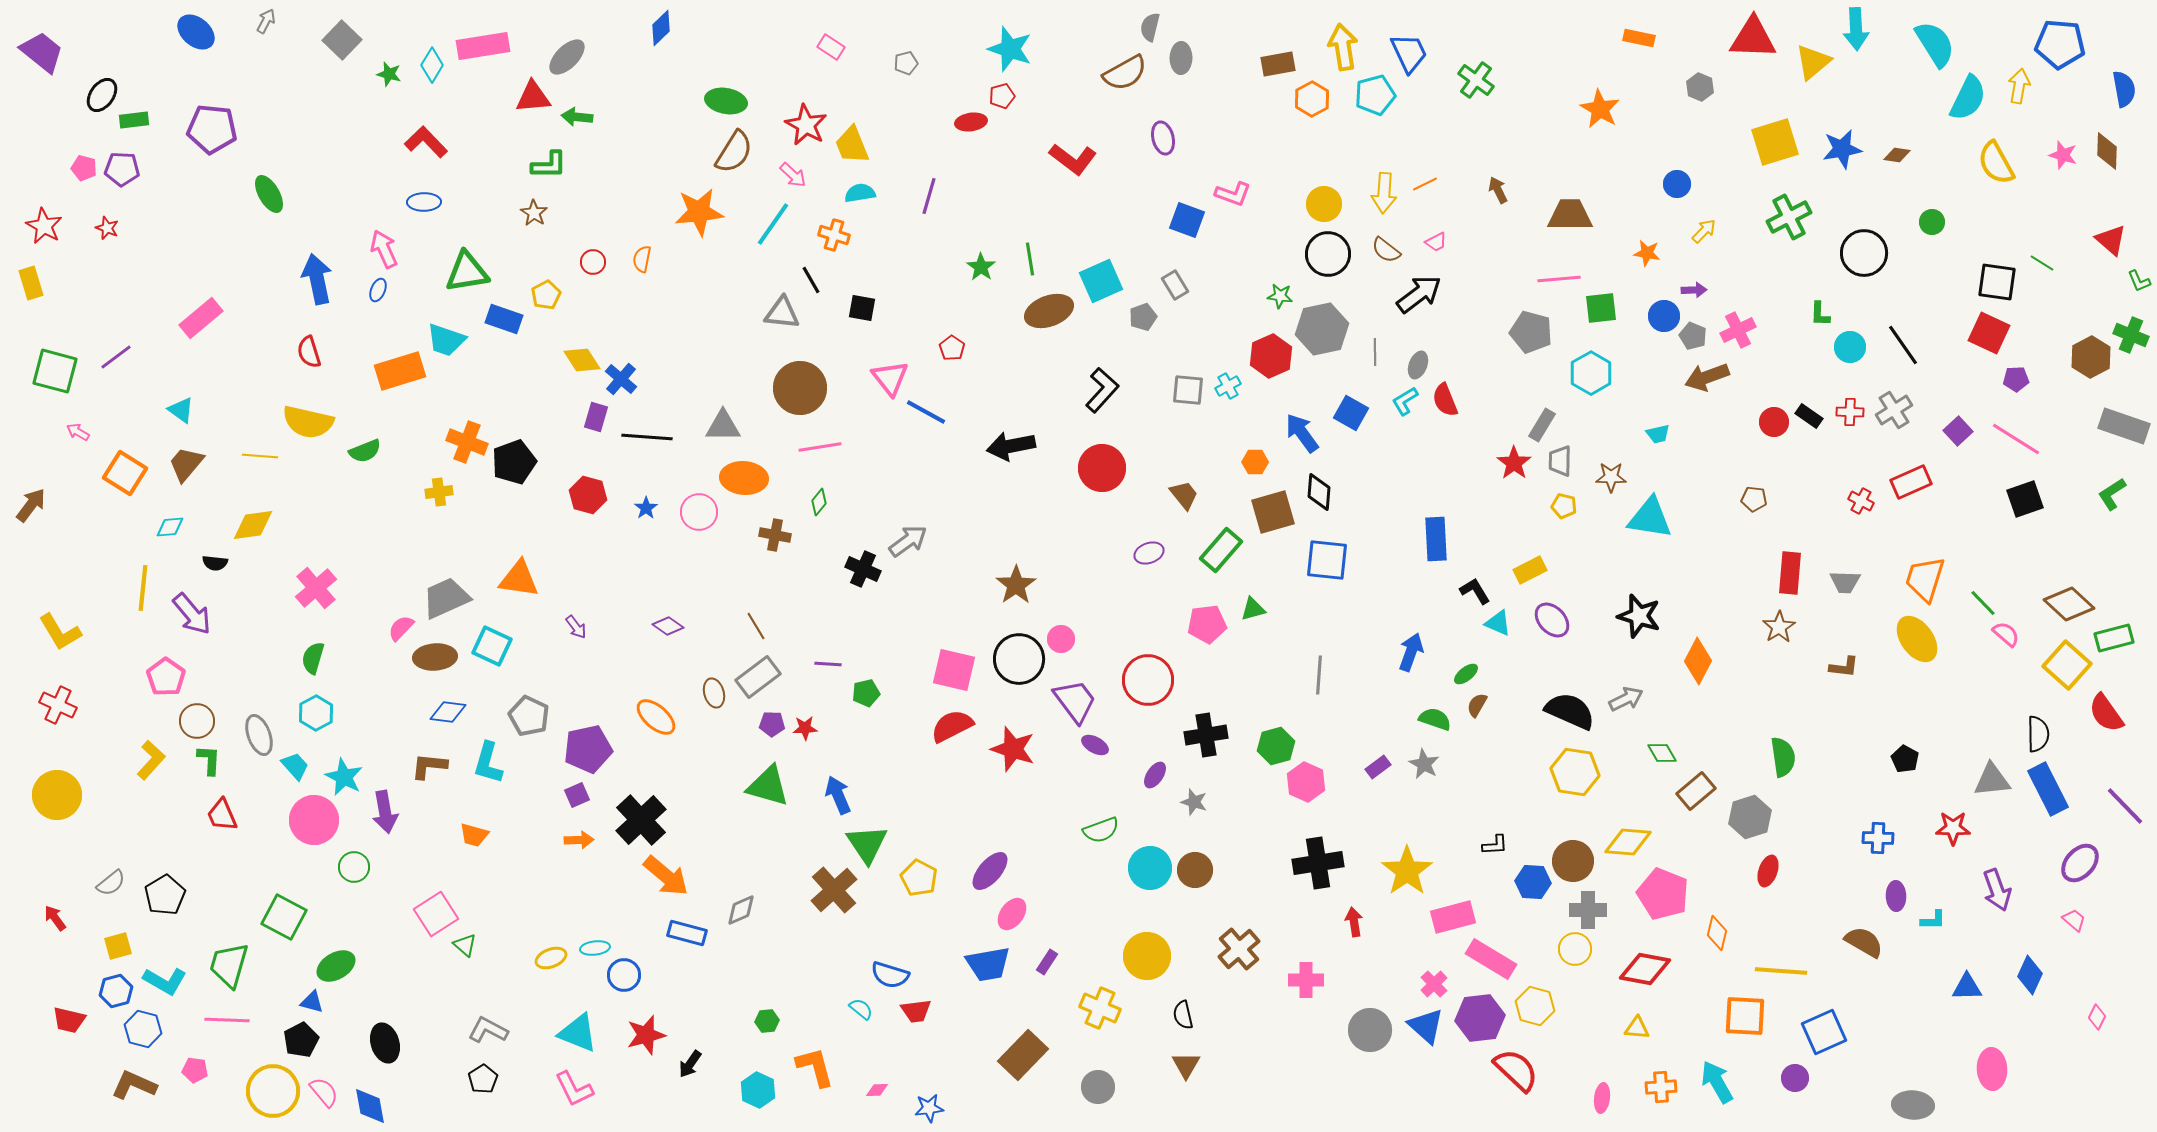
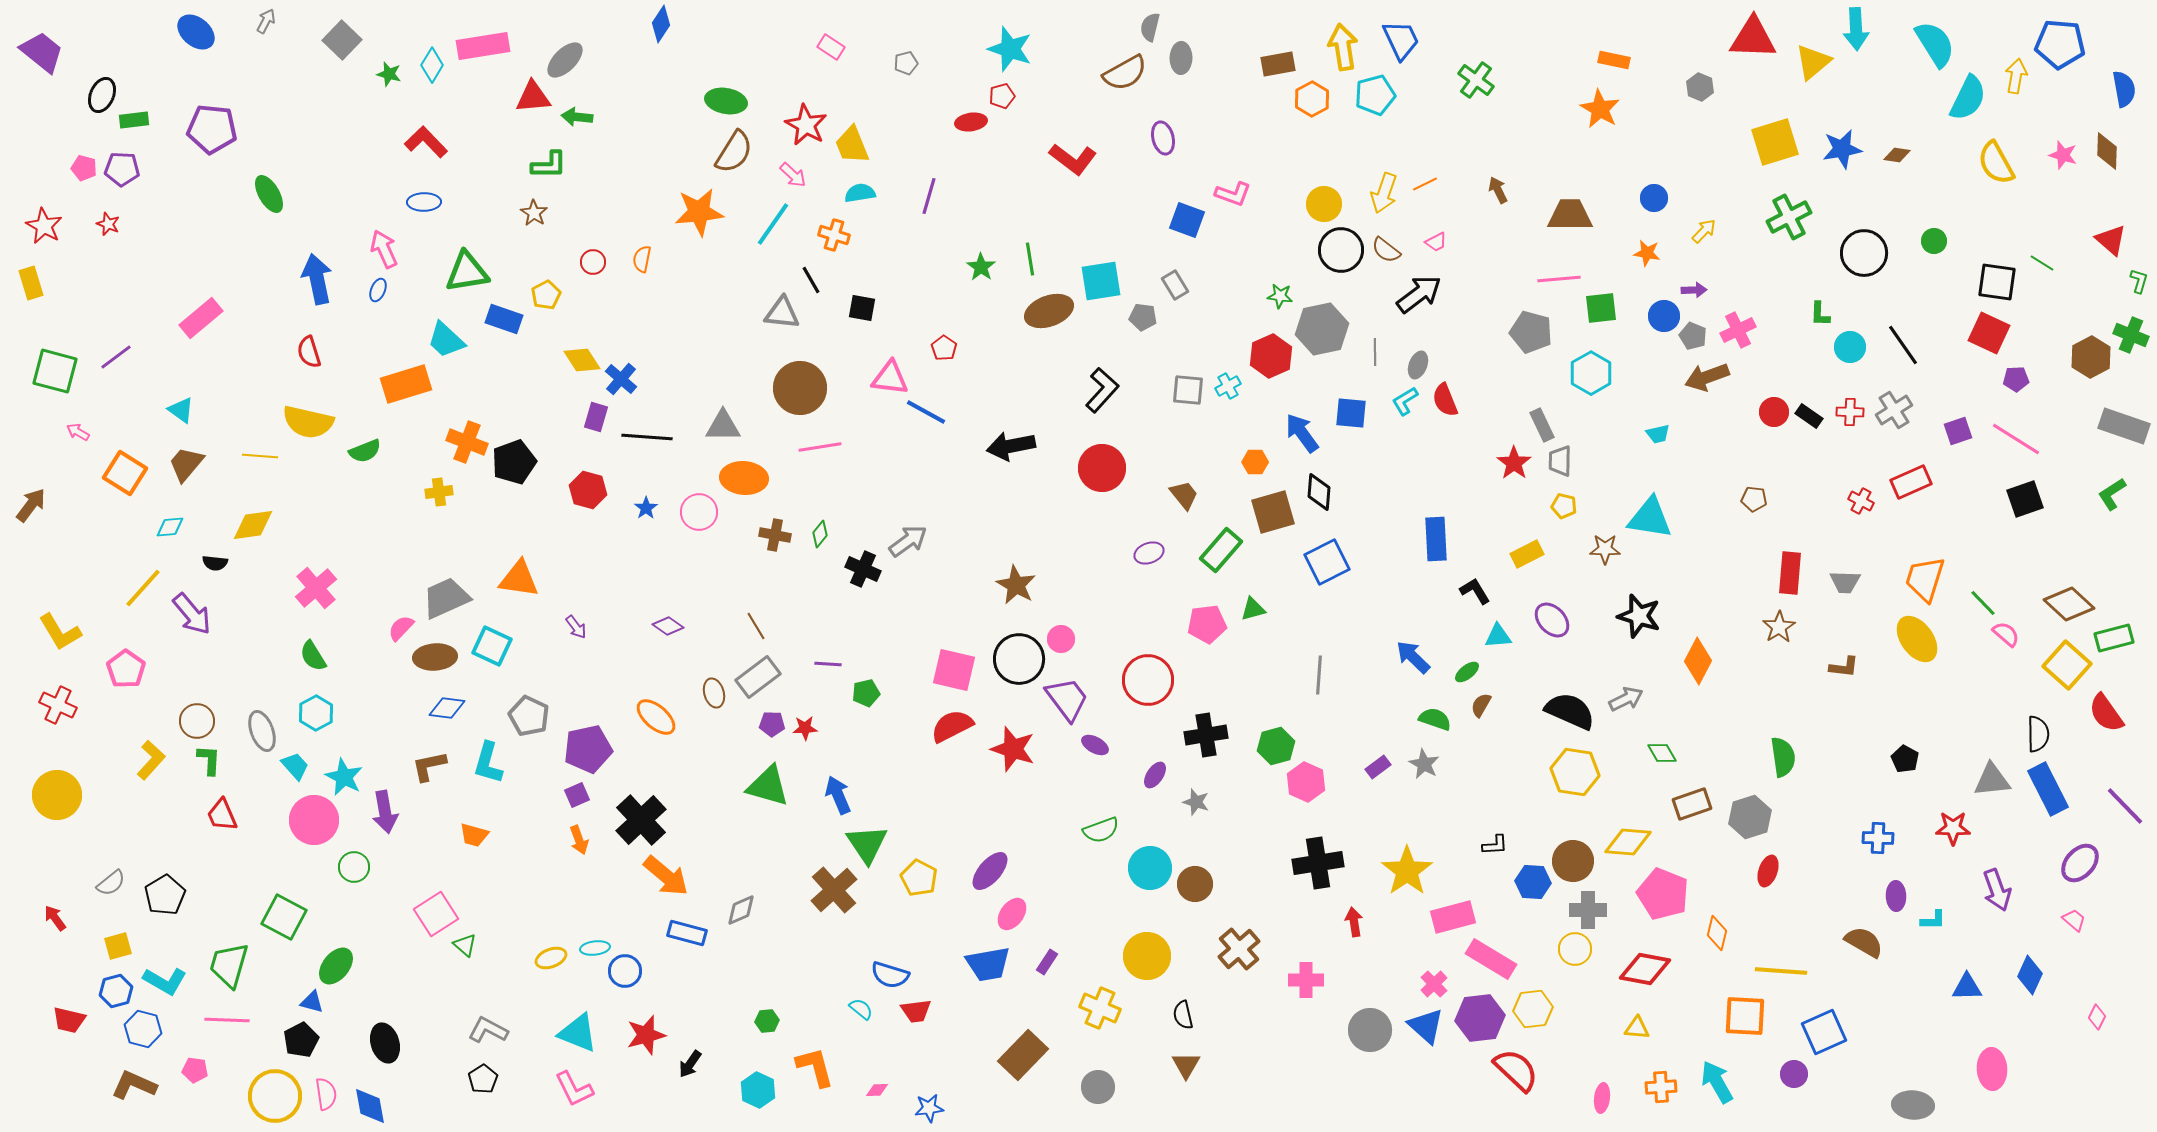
blue diamond at (661, 28): moved 4 px up; rotated 12 degrees counterclockwise
orange rectangle at (1639, 38): moved 25 px left, 22 px down
blue trapezoid at (1409, 53): moved 8 px left, 13 px up
gray ellipse at (567, 57): moved 2 px left, 3 px down
yellow arrow at (2019, 86): moved 3 px left, 10 px up
black ellipse at (102, 95): rotated 12 degrees counterclockwise
blue circle at (1677, 184): moved 23 px left, 14 px down
yellow arrow at (1384, 193): rotated 15 degrees clockwise
green circle at (1932, 222): moved 2 px right, 19 px down
red star at (107, 228): moved 1 px right, 4 px up
black circle at (1328, 254): moved 13 px right, 4 px up
cyan square at (1101, 281): rotated 15 degrees clockwise
green L-shape at (2139, 281): rotated 140 degrees counterclockwise
gray pentagon at (1143, 317): rotated 28 degrees clockwise
cyan trapezoid at (446, 340): rotated 24 degrees clockwise
red pentagon at (952, 348): moved 8 px left
orange rectangle at (400, 371): moved 6 px right, 13 px down
pink triangle at (890, 378): rotated 45 degrees counterclockwise
blue square at (1351, 413): rotated 24 degrees counterclockwise
red circle at (1774, 422): moved 10 px up
gray rectangle at (1542, 425): rotated 56 degrees counterclockwise
purple square at (1958, 431): rotated 24 degrees clockwise
brown star at (1611, 477): moved 6 px left, 72 px down
red hexagon at (588, 495): moved 5 px up
green diamond at (819, 502): moved 1 px right, 32 px down
blue square at (1327, 560): moved 2 px down; rotated 33 degrees counterclockwise
yellow rectangle at (1530, 570): moved 3 px left, 16 px up
brown star at (1016, 585): rotated 9 degrees counterclockwise
yellow line at (143, 588): rotated 36 degrees clockwise
cyan triangle at (1498, 623): moved 13 px down; rotated 28 degrees counterclockwise
blue arrow at (1411, 652): moved 2 px right, 5 px down; rotated 66 degrees counterclockwise
green semicircle at (313, 658): moved 2 px up; rotated 48 degrees counterclockwise
green ellipse at (1466, 674): moved 1 px right, 2 px up
pink pentagon at (166, 677): moved 40 px left, 8 px up
purple trapezoid at (1075, 701): moved 8 px left, 2 px up
brown semicircle at (1477, 705): moved 4 px right
blue diamond at (448, 712): moved 1 px left, 4 px up
gray ellipse at (259, 735): moved 3 px right, 4 px up
brown L-shape at (429, 766): rotated 18 degrees counterclockwise
brown rectangle at (1696, 791): moved 4 px left, 13 px down; rotated 21 degrees clockwise
gray star at (1194, 802): moved 2 px right
orange arrow at (579, 840): rotated 72 degrees clockwise
brown circle at (1195, 870): moved 14 px down
green ellipse at (336, 966): rotated 21 degrees counterclockwise
blue circle at (624, 975): moved 1 px right, 4 px up
yellow hexagon at (1535, 1006): moved 2 px left, 3 px down; rotated 21 degrees counterclockwise
purple circle at (1795, 1078): moved 1 px left, 4 px up
yellow circle at (273, 1091): moved 2 px right, 5 px down
pink semicircle at (324, 1092): moved 2 px right, 2 px down; rotated 32 degrees clockwise
